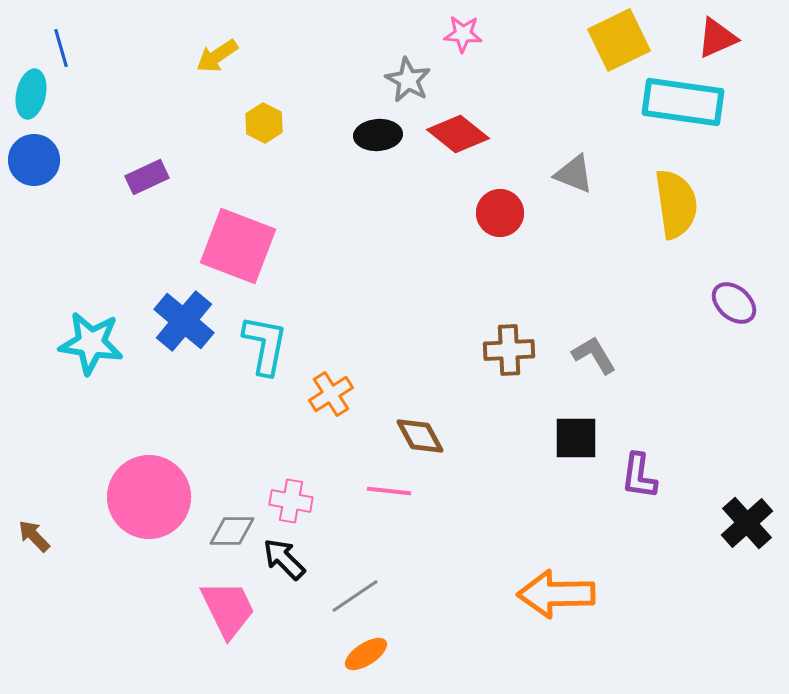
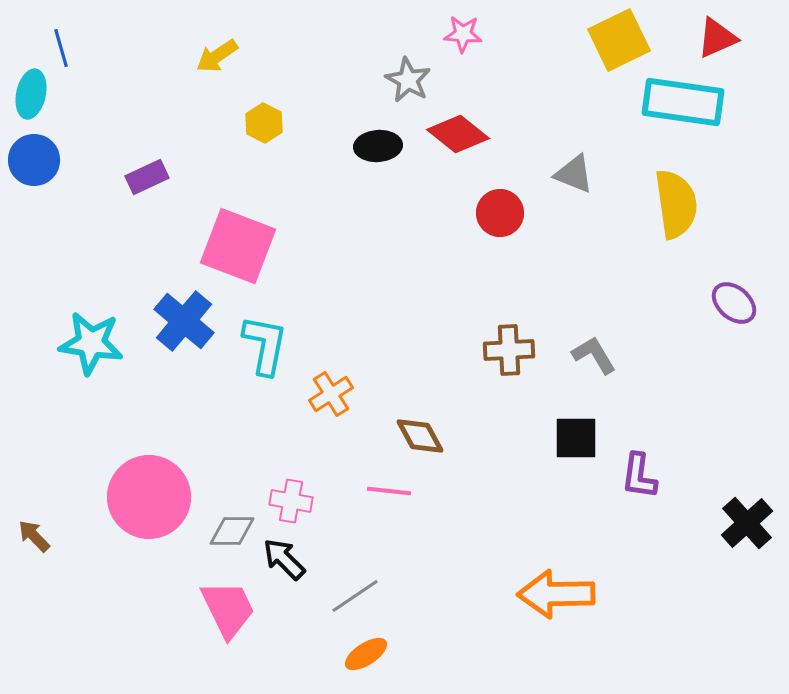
black ellipse: moved 11 px down
